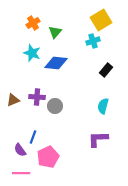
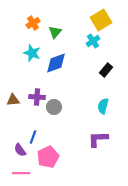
cyan cross: rotated 16 degrees counterclockwise
blue diamond: rotated 25 degrees counterclockwise
brown triangle: rotated 16 degrees clockwise
gray circle: moved 1 px left, 1 px down
